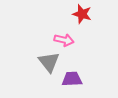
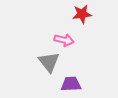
red star: rotated 24 degrees counterclockwise
purple trapezoid: moved 1 px left, 5 px down
